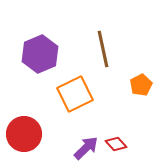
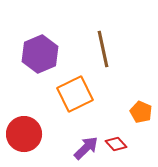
orange pentagon: moved 27 px down; rotated 20 degrees counterclockwise
